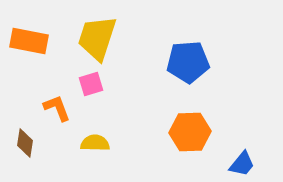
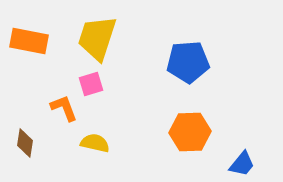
orange L-shape: moved 7 px right
yellow semicircle: rotated 12 degrees clockwise
